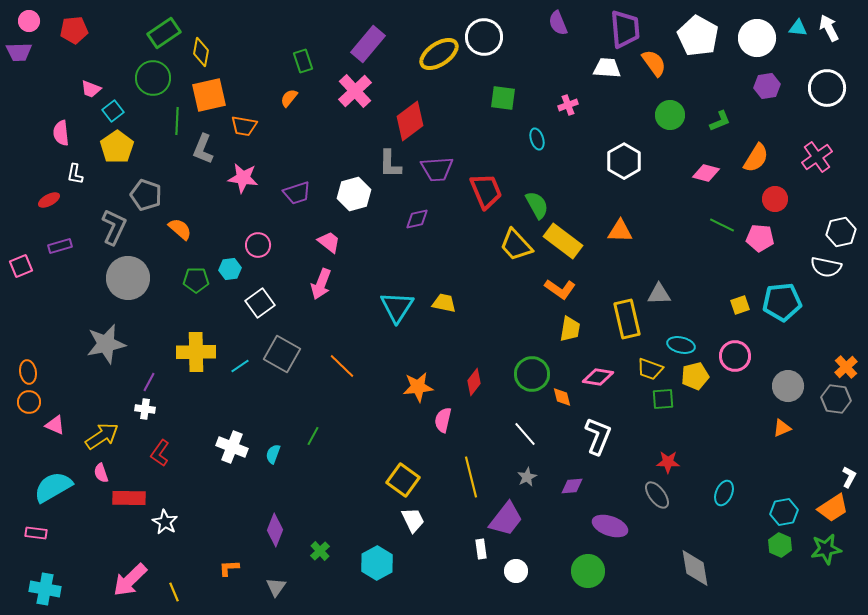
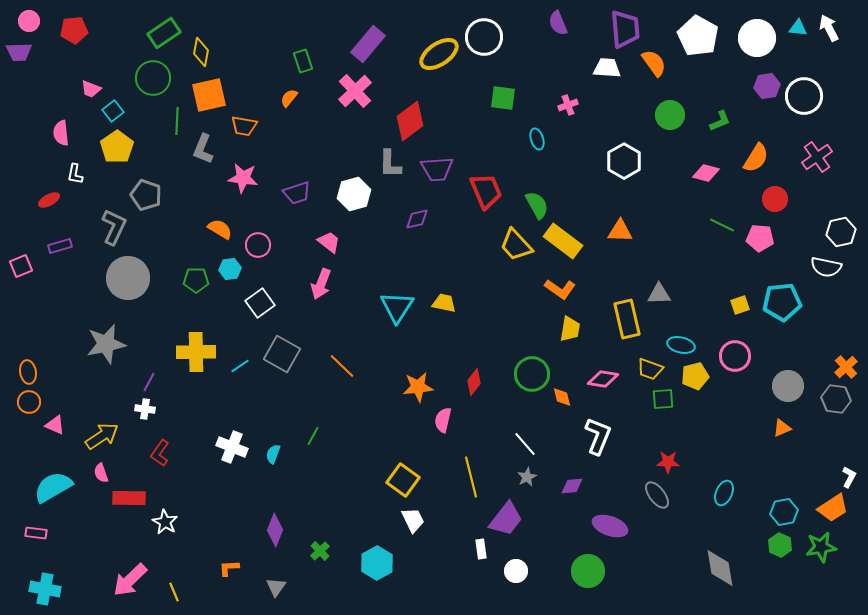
white circle at (827, 88): moved 23 px left, 8 px down
orange semicircle at (180, 229): moved 40 px right; rotated 10 degrees counterclockwise
pink diamond at (598, 377): moved 5 px right, 2 px down
white line at (525, 434): moved 10 px down
green star at (826, 549): moved 5 px left, 2 px up
gray diamond at (695, 568): moved 25 px right
